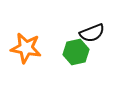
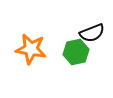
orange star: moved 5 px right, 1 px down
